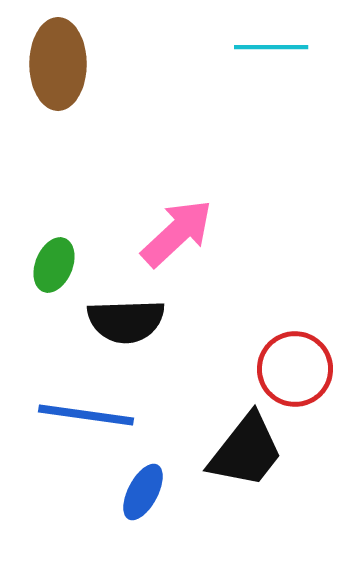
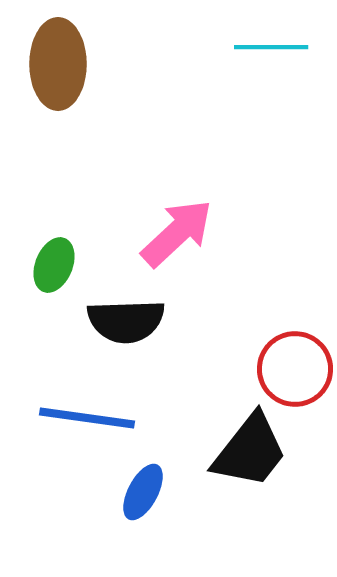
blue line: moved 1 px right, 3 px down
black trapezoid: moved 4 px right
